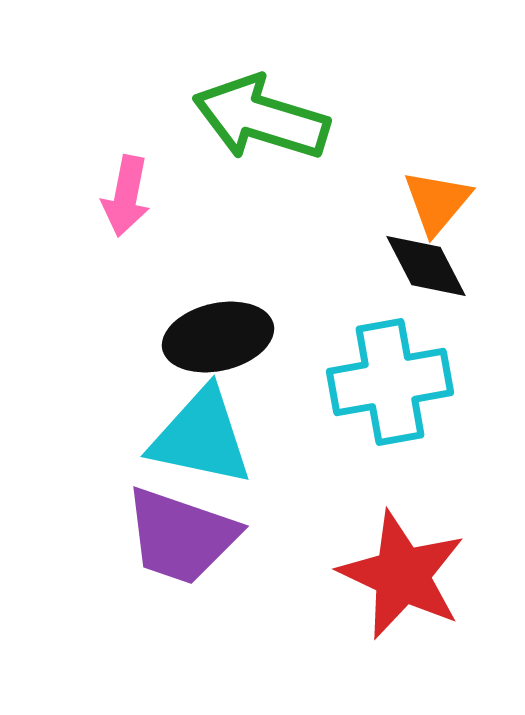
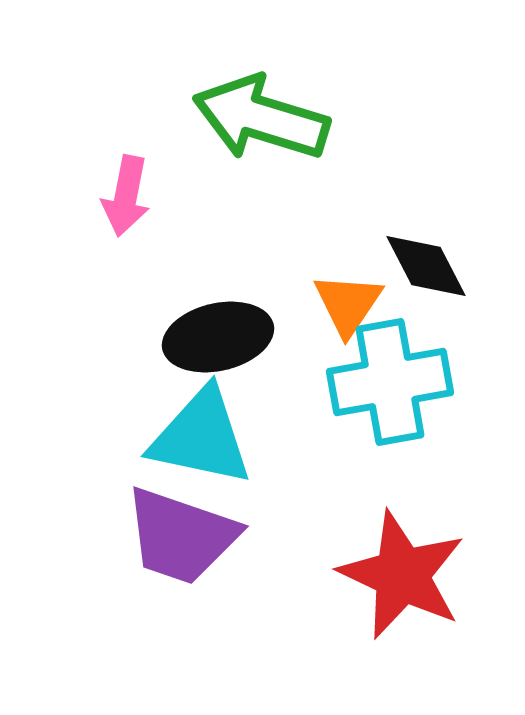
orange triangle: moved 89 px left, 102 px down; rotated 6 degrees counterclockwise
